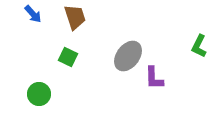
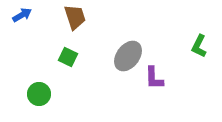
blue arrow: moved 11 px left, 1 px down; rotated 78 degrees counterclockwise
